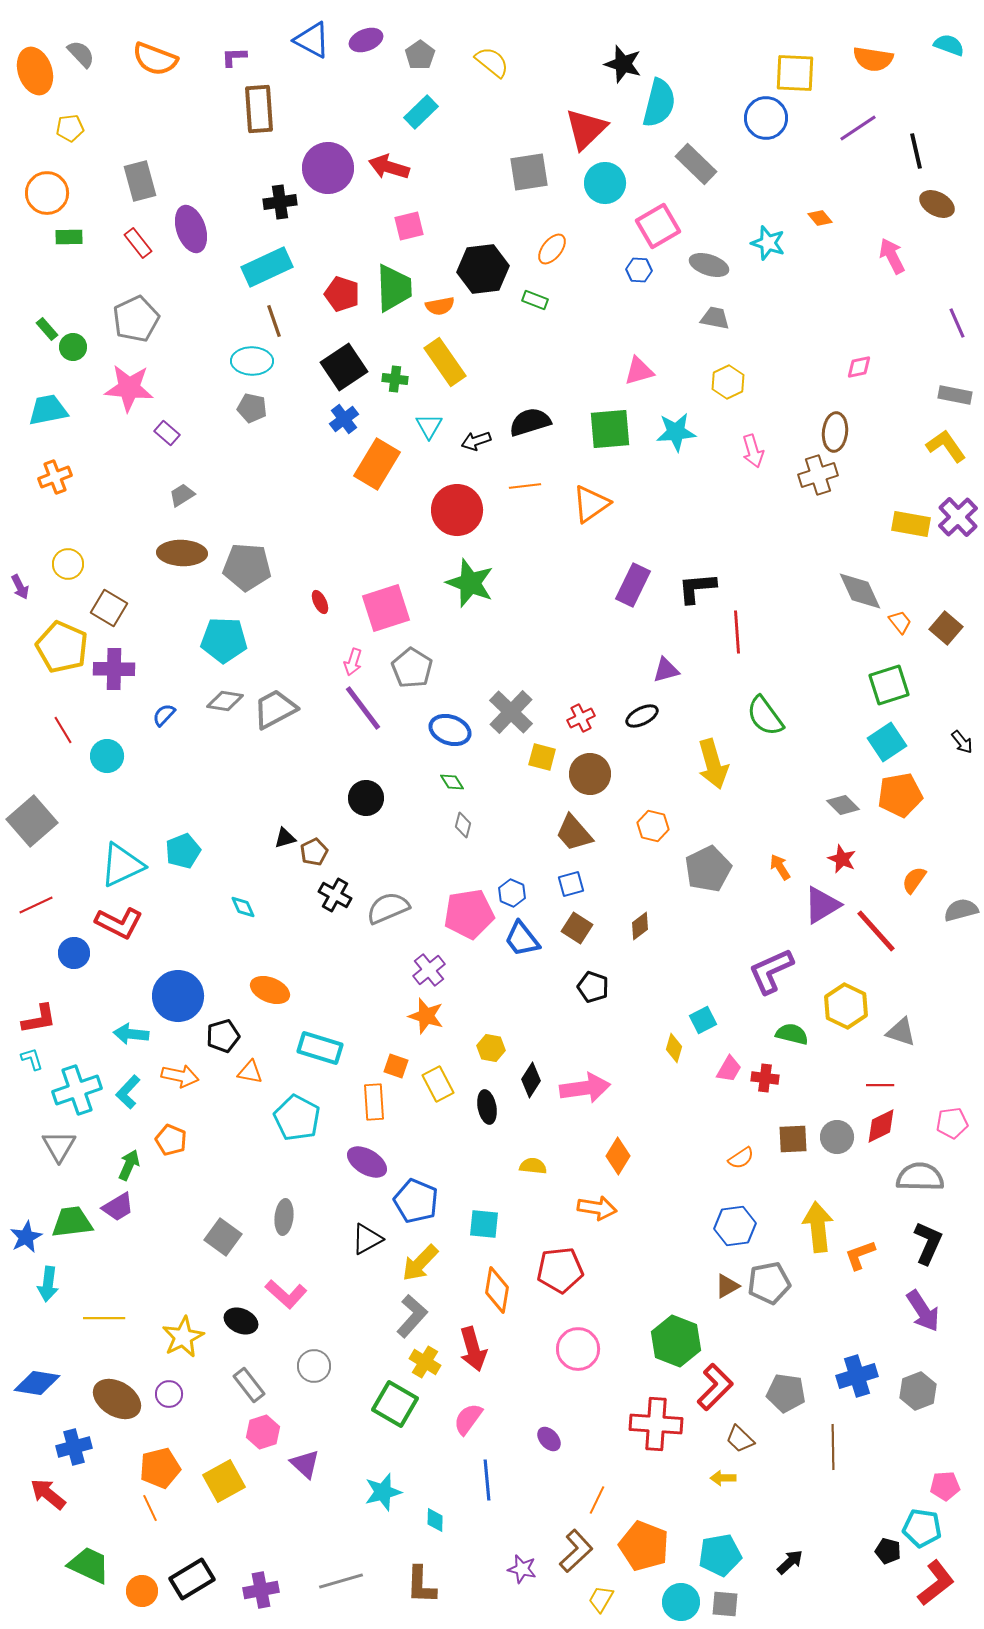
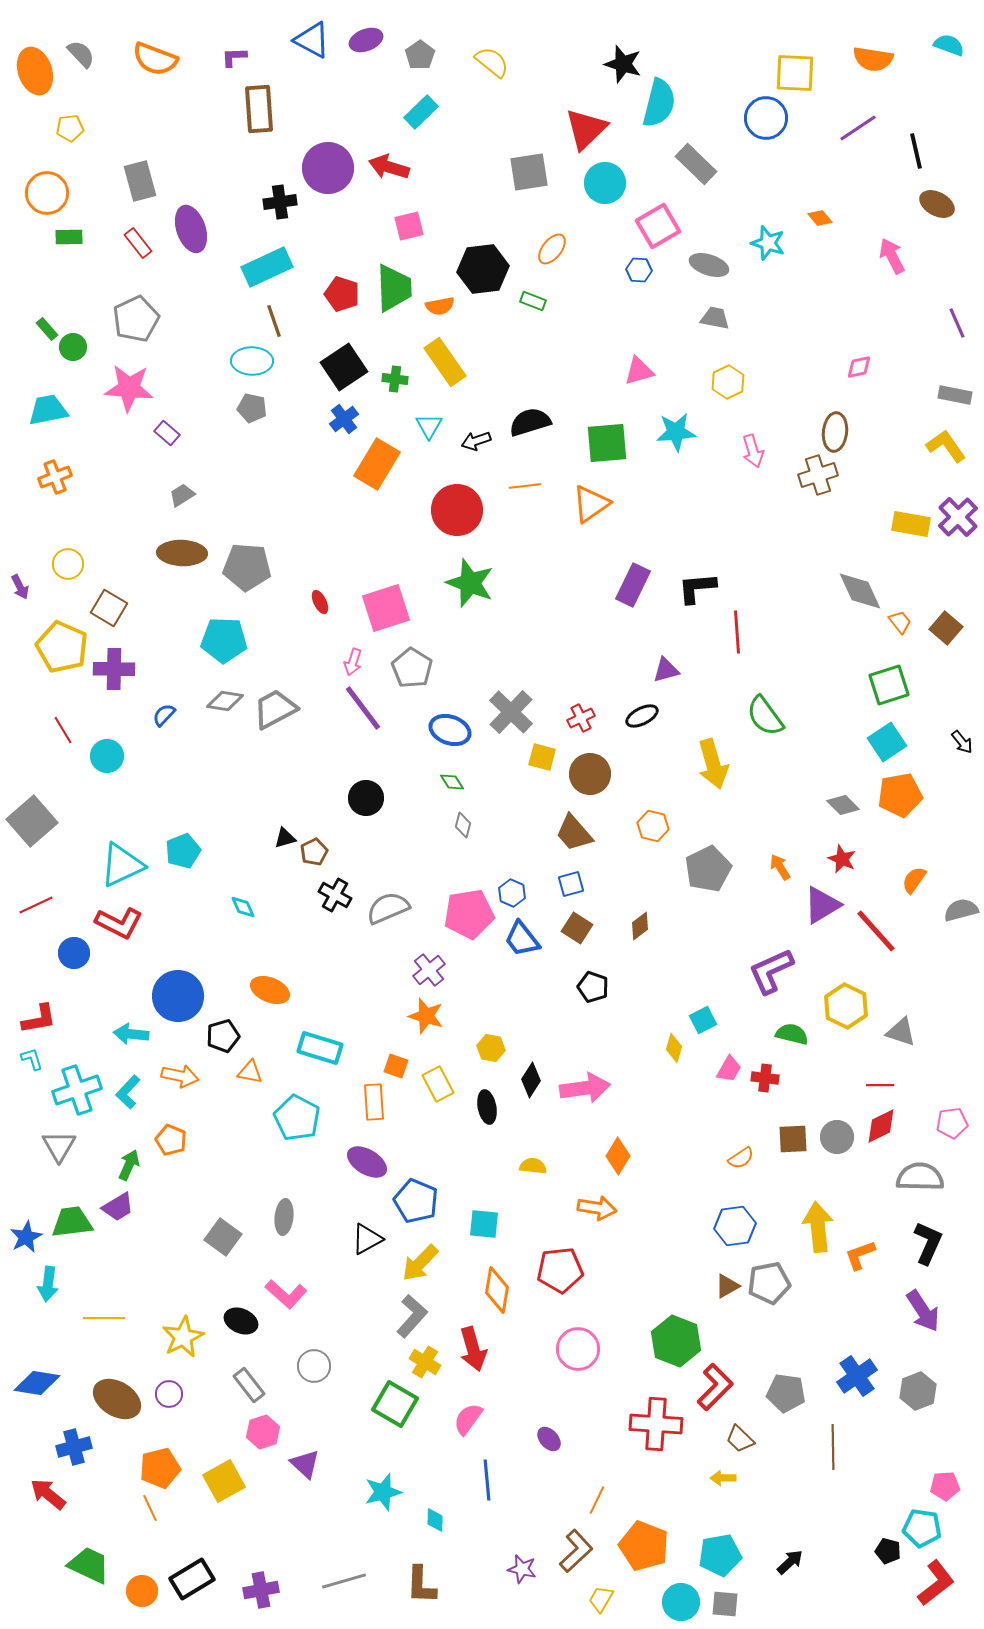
green rectangle at (535, 300): moved 2 px left, 1 px down
green square at (610, 429): moved 3 px left, 14 px down
blue cross at (857, 1376): rotated 18 degrees counterclockwise
gray line at (341, 1581): moved 3 px right
